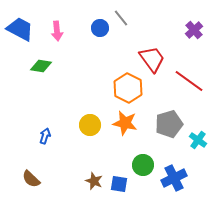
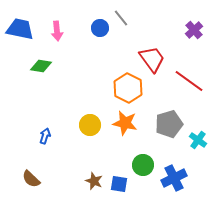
blue trapezoid: rotated 16 degrees counterclockwise
